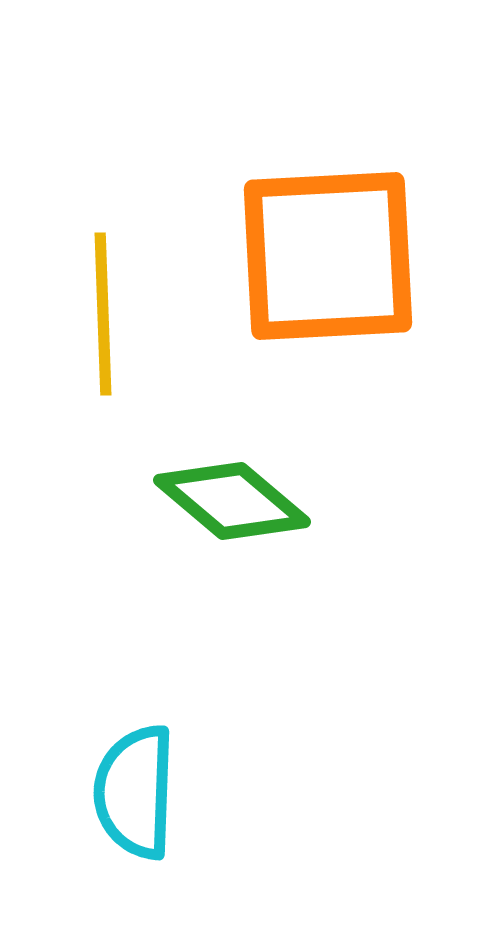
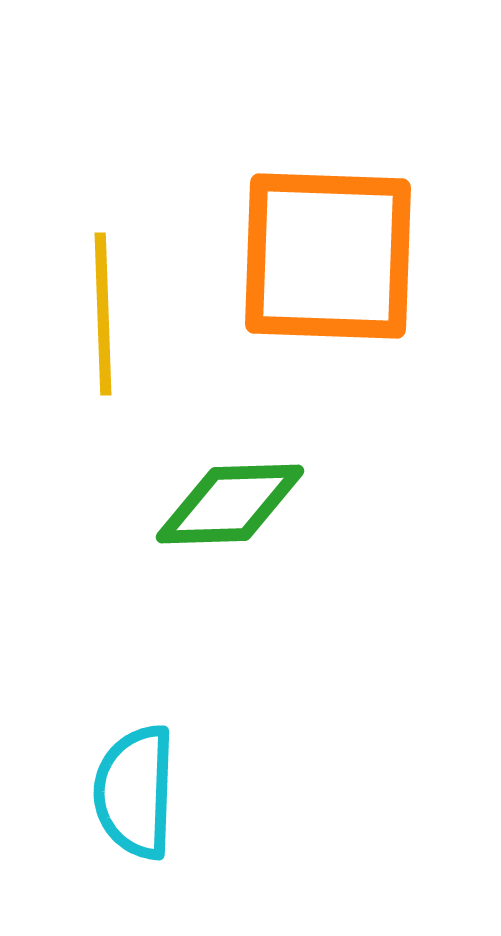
orange square: rotated 5 degrees clockwise
green diamond: moved 2 px left, 3 px down; rotated 42 degrees counterclockwise
